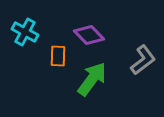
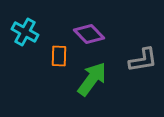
purple diamond: moved 1 px up
orange rectangle: moved 1 px right
gray L-shape: rotated 28 degrees clockwise
